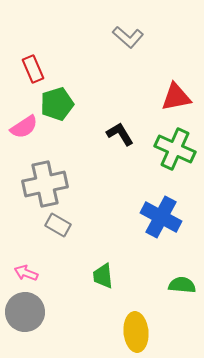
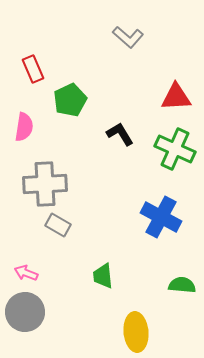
red triangle: rotated 8 degrees clockwise
green pentagon: moved 13 px right, 4 px up; rotated 8 degrees counterclockwise
pink semicircle: rotated 48 degrees counterclockwise
gray cross: rotated 9 degrees clockwise
